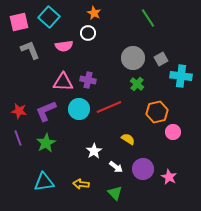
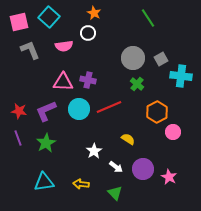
orange hexagon: rotated 15 degrees counterclockwise
